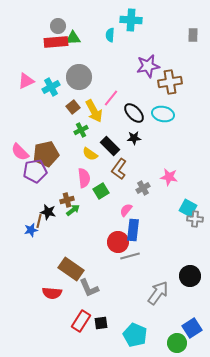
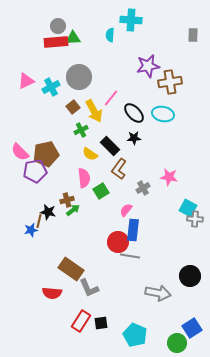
gray line at (130, 256): rotated 24 degrees clockwise
gray arrow at (158, 293): rotated 65 degrees clockwise
